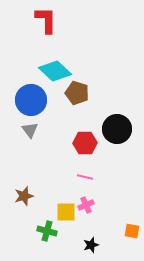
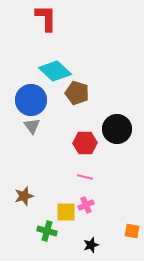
red L-shape: moved 2 px up
gray triangle: moved 2 px right, 4 px up
